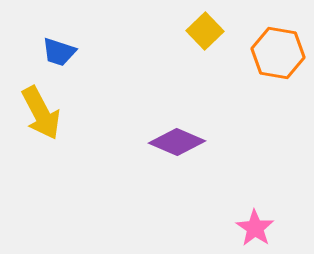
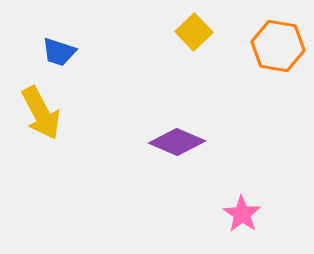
yellow square: moved 11 px left, 1 px down
orange hexagon: moved 7 px up
pink star: moved 13 px left, 14 px up
